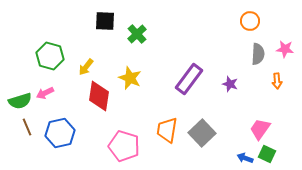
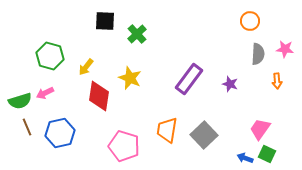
gray square: moved 2 px right, 2 px down
